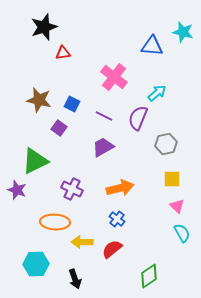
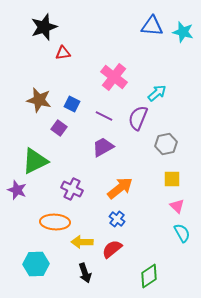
blue triangle: moved 20 px up
orange arrow: rotated 24 degrees counterclockwise
black arrow: moved 10 px right, 6 px up
